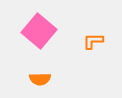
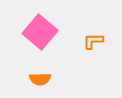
pink square: moved 1 px right, 1 px down
